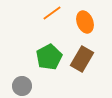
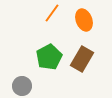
orange line: rotated 18 degrees counterclockwise
orange ellipse: moved 1 px left, 2 px up
